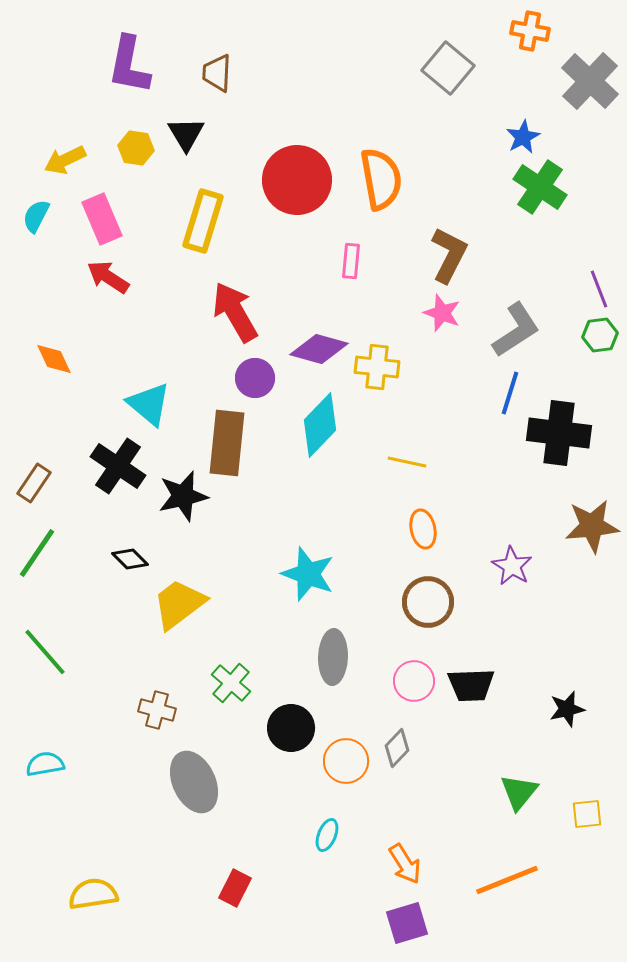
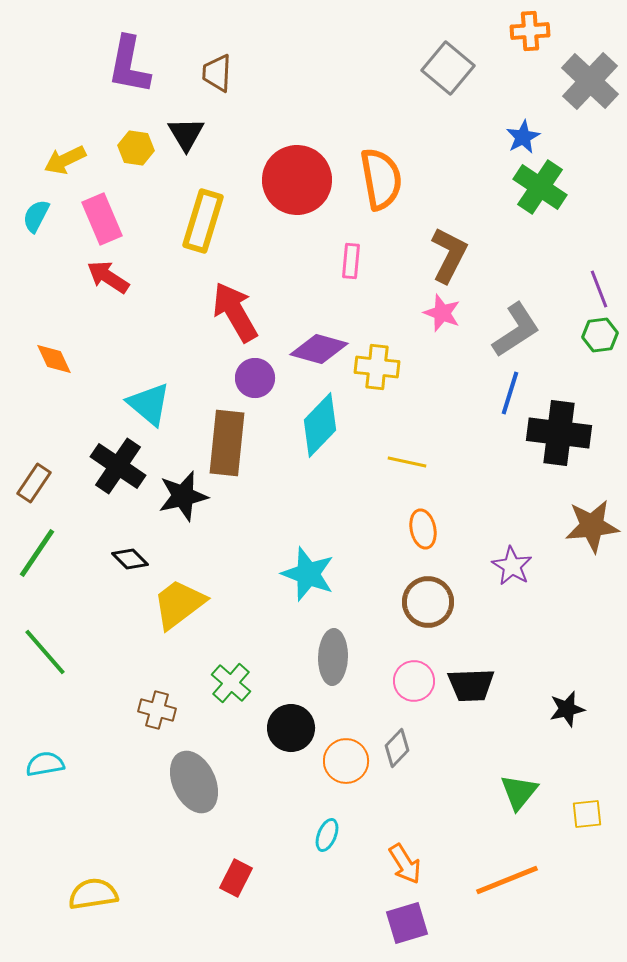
orange cross at (530, 31): rotated 15 degrees counterclockwise
red rectangle at (235, 888): moved 1 px right, 10 px up
